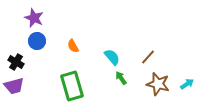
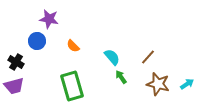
purple star: moved 15 px right, 1 px down; rotated 12 degrees counterclockwise
orange semicircle: rotated 16 degrees counterclockwise
green arrow: moved 1 px up
